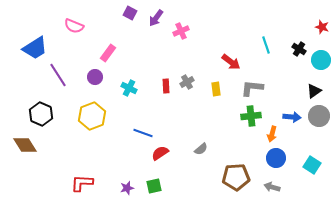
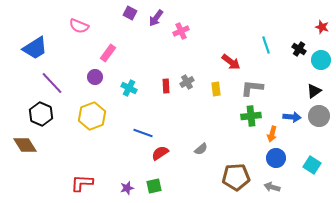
pink semicircle: moved 5 px right
purple line: moved 6 px left, 8 px down; rotated 10 degrees counterclockwise
